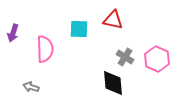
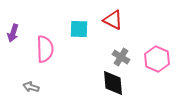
red triangle: rotated 15 degrees clockwise
gray cross: moved 4 px left
